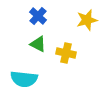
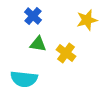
blue cross: moved 5 px left
green triangle: rotated 18 degrees counterclockwise
yellow cross: rotated 24 degrees clockwise
